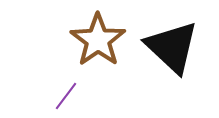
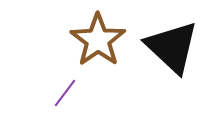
purple line: moved 1 px left, 3 px up
